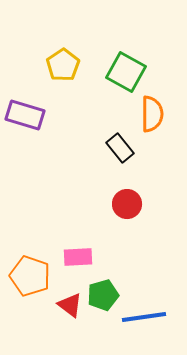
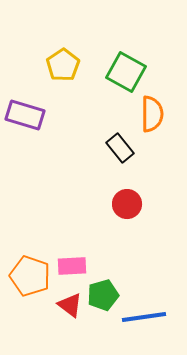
pink rectangle: moved 6 px left, 9 px down
